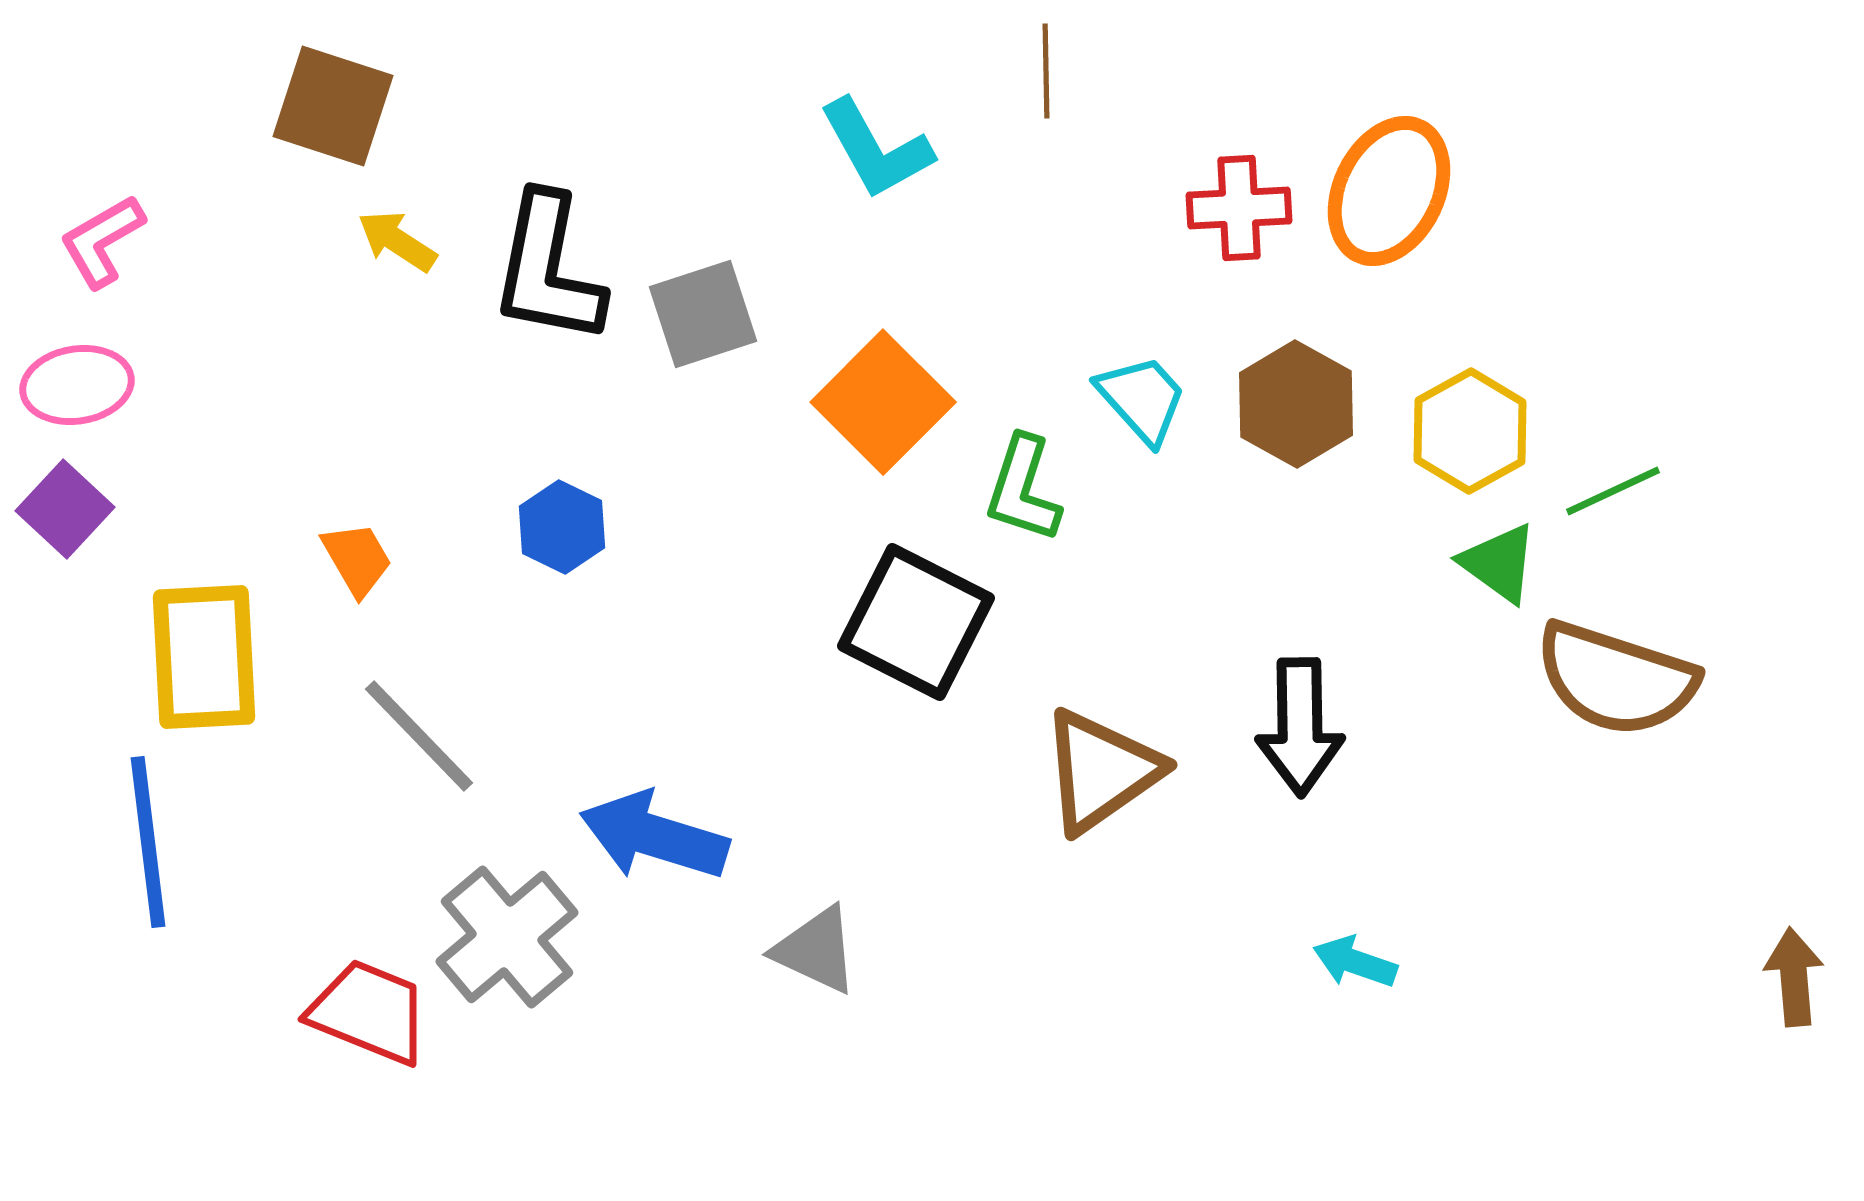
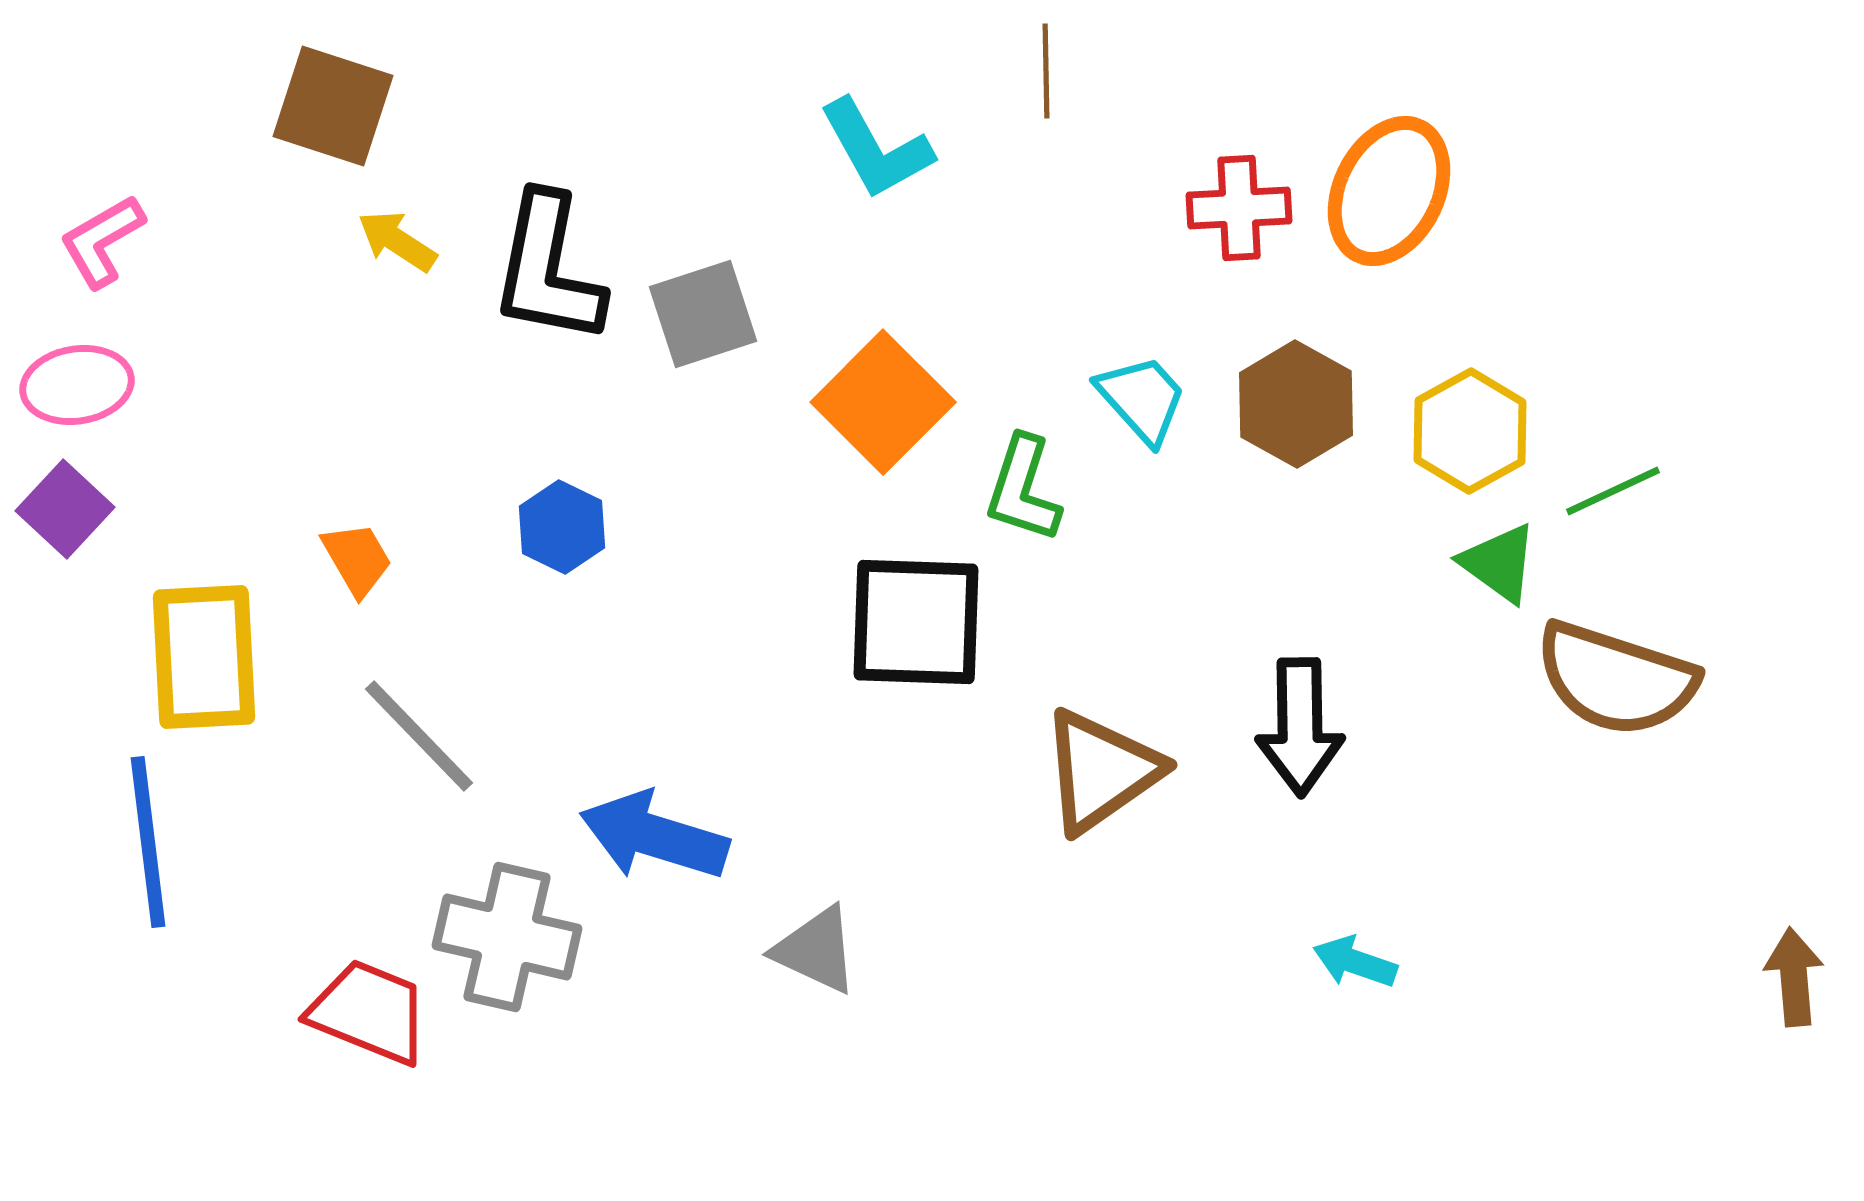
black square: rotated 25 degrees counterclockwise
gray cross: rotated 37 degrees counterclockwise
